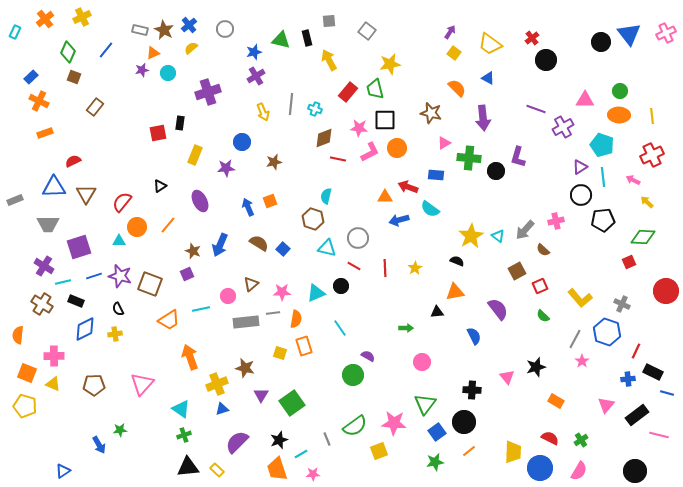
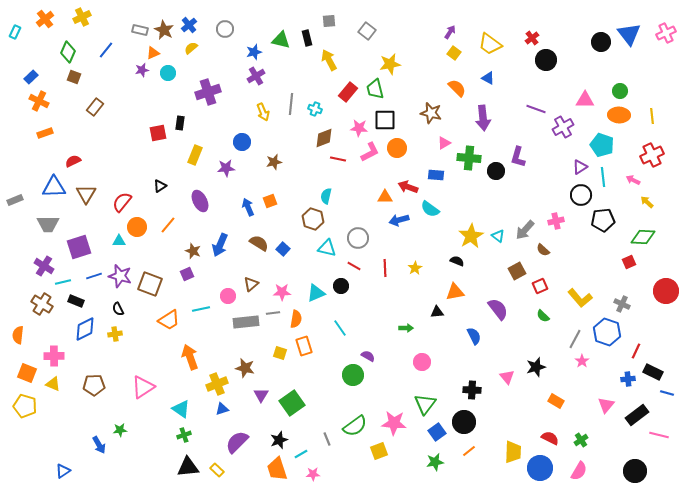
pink triangle at (142, 384): moved 1 px right, 3 px down; rotated 15 degrees clockwise
